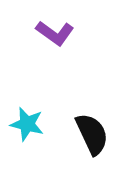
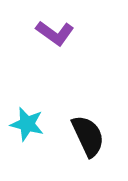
black semicircle: moved 4 px left, 2 px down
